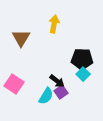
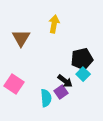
black pentagon: rotated 15 degrees counterclockwise
black arrow: moved 8 px right
cyan semicircle: moved 2 px down; rotated 36 degrees counterclockwise
